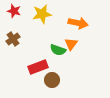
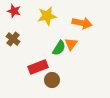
yellow star: moved 5 px right, 2 px down
orange arrow: moved 4 px right
brown cross: rotated 16 degrees counterclockwise
green semicircle: moved 1 px right, 2 px up; rotated 77 degrees counterclockwise
